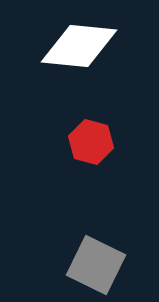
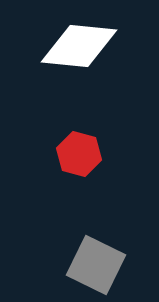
red hexagon: moved 12 px left, 12 px down
